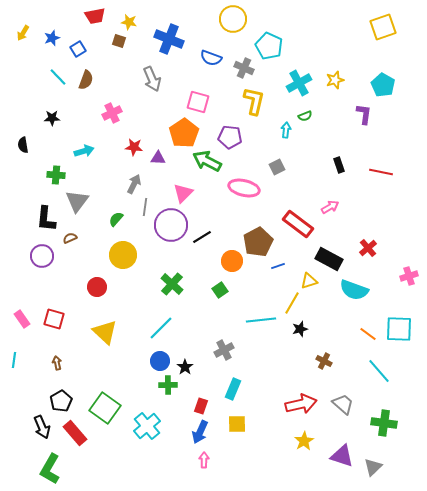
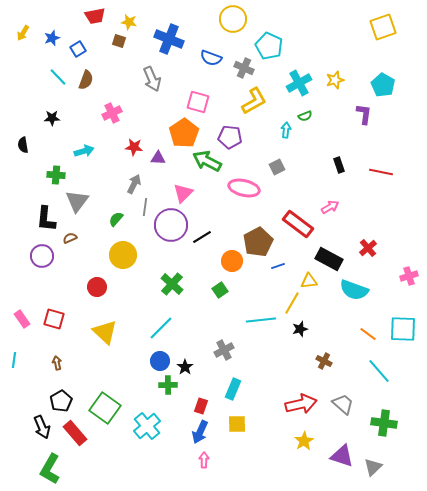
yellow L-shape at (254, 101): rotated 48 degrees clockwise
yellow triangle at (309, 281): rotated 12 degrees clockwise
cyan square at (399, 329): moved 4 px right
